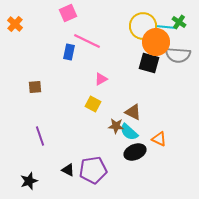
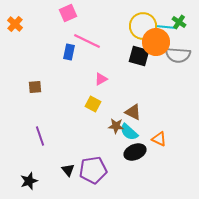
black square: moved 10 px left, 7 px up
black triangle: rotated 24 degrees clockwise
